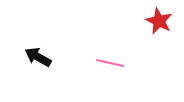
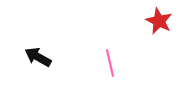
pink line: rotated 64 degrees clockwise
